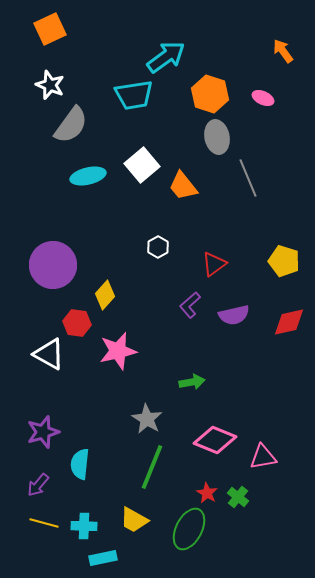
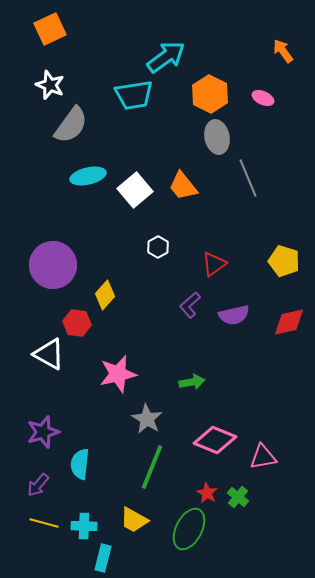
orange hexagon: rotated 9 degrees clockwise
white square: moved 7 px left, 25 px down
pink star: moved 23 px down
cyan rectangle: rotated 64 degrees counterclockwise
